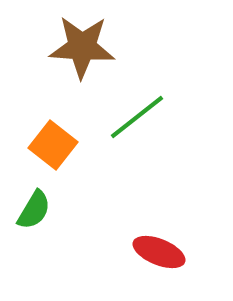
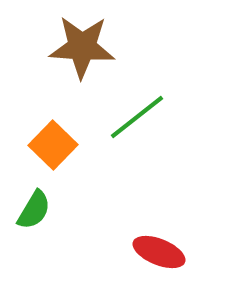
orange square: rotated 6 degrees clockwise
